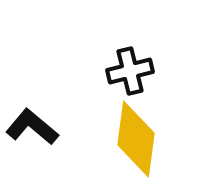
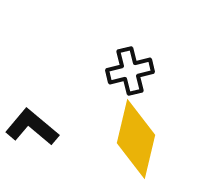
yellow diamond: rotated 6 degrees clockwise
